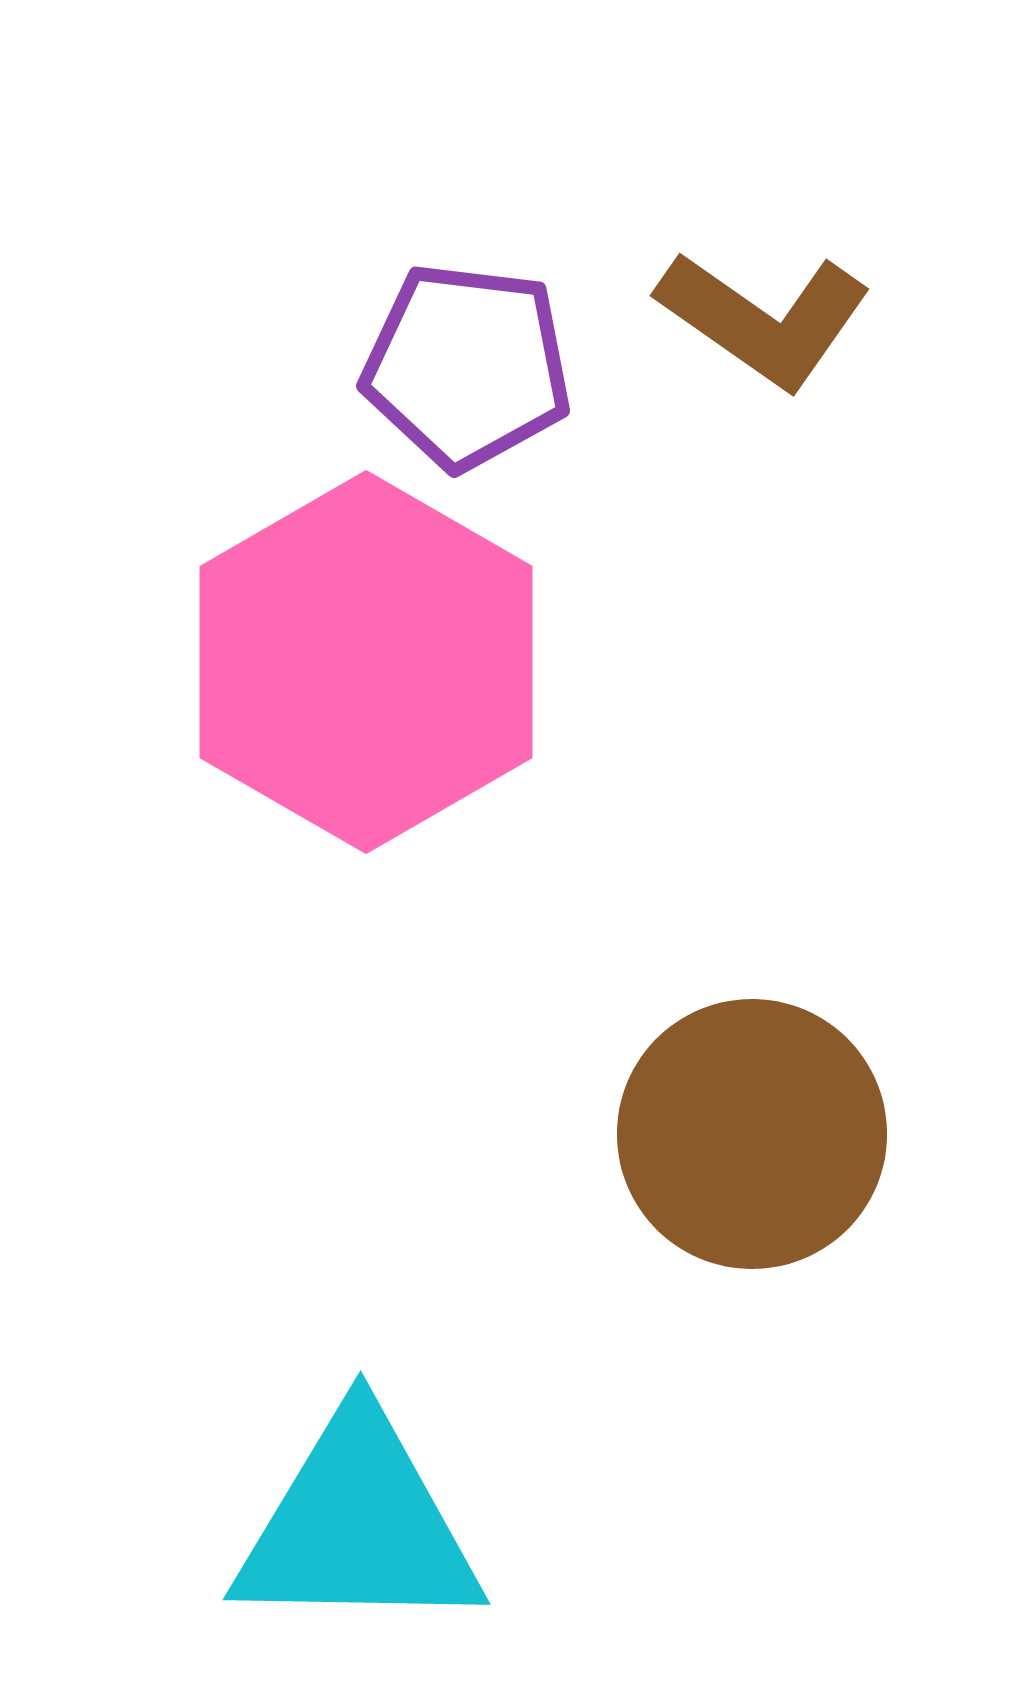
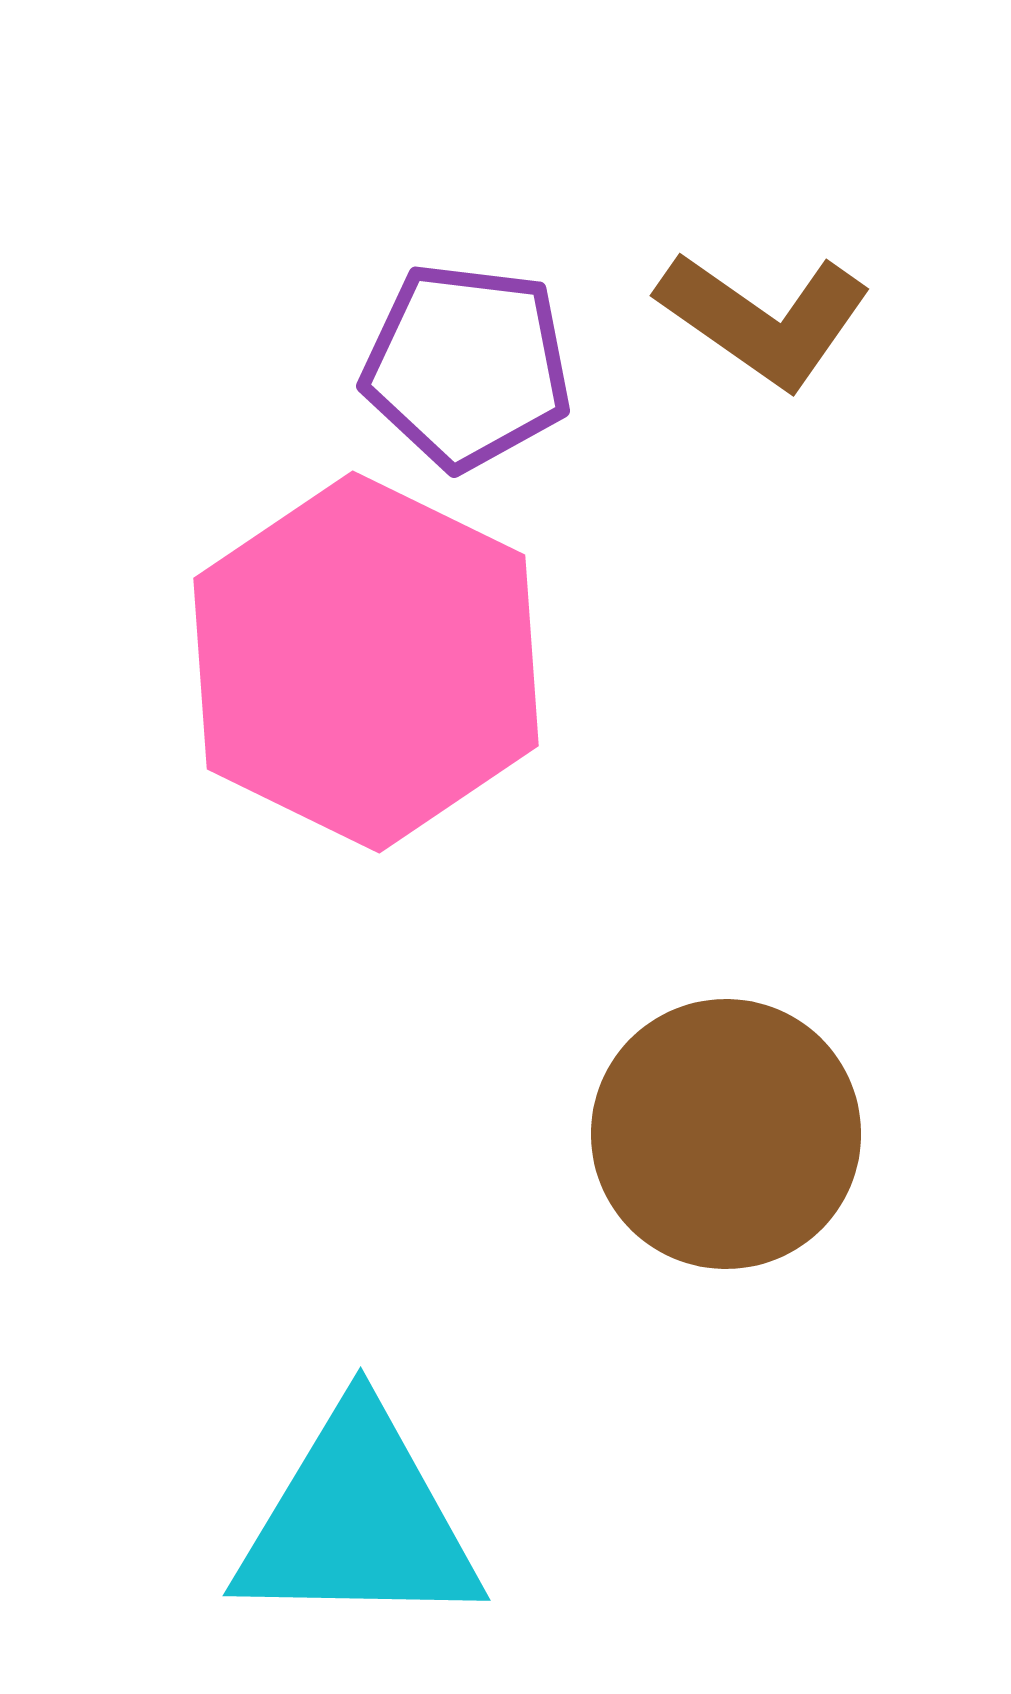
pink hexagon: rotated 4 degrees counterclockwise
brown circle: moved 26 px left
cyan triangle: moved 4 px up
